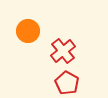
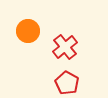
red cross: moved 2 px right, 4 px up
